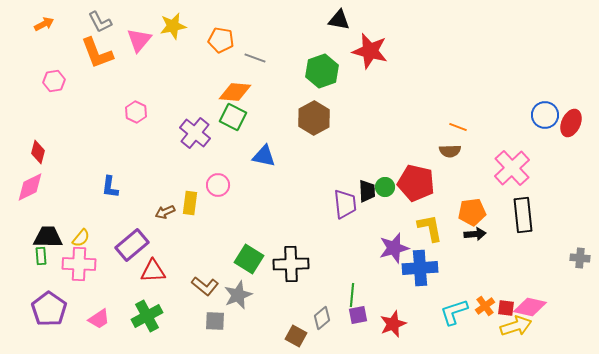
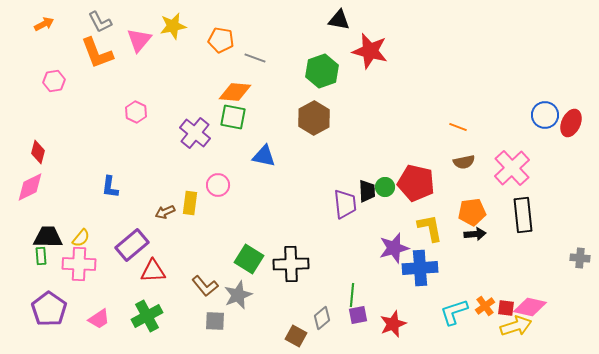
green square at (233, 117): rotated 16 degrees counterclockwise
brown semicircle at (450, 151): moved 14 px right, 11 px down; rotated 10 degrees counterclockwise
brown L-shape at (205, 286): rotated 12 degrees clockwise
